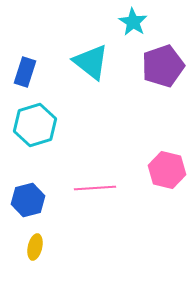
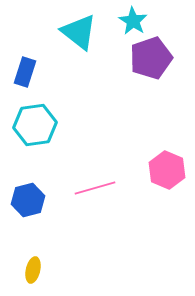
cyan star: moved 1 px up
cyan triangle: moved 12 px left, 30 px up
purple pentagon: moved 12 px left, 8 px up
cyan hexagon: rotated 9 degrees clockwise
pink hexagon: rotated 9 degrees clockwise
pink line: rotated 12 degrees counterclockwise
yellow ellipse: moved 2 px left, 23 px down
